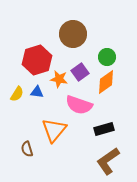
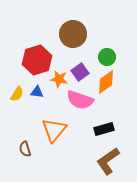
pink semicircle: moved 1 px right, 5 px up
brown semicircle: moved 2 px left
